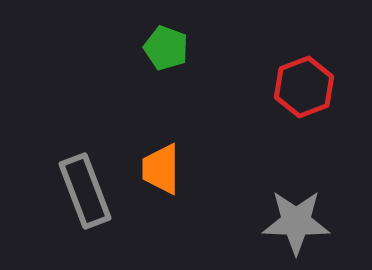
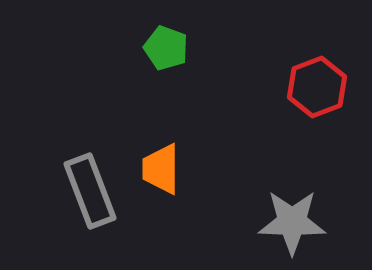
red hexagon: moved 13 px right
gray rectangle: moved 5 px right
gray star: moved 4 px left
